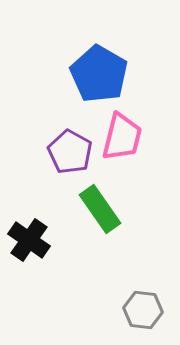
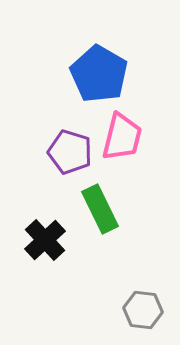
purple pentagon: rotated 12 degrees counterclockwise
green rectangle: rotated 9 degrees clockwise
black cross: moved 16 px right; rotated 12 degrees clockwise
